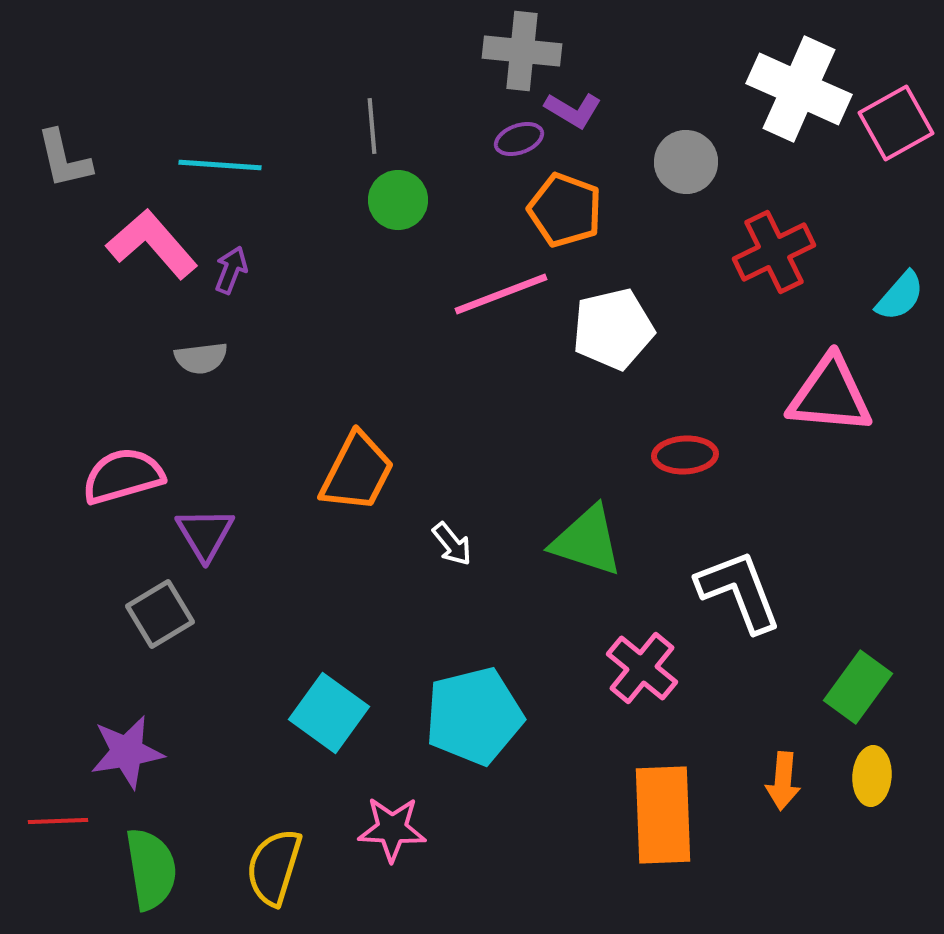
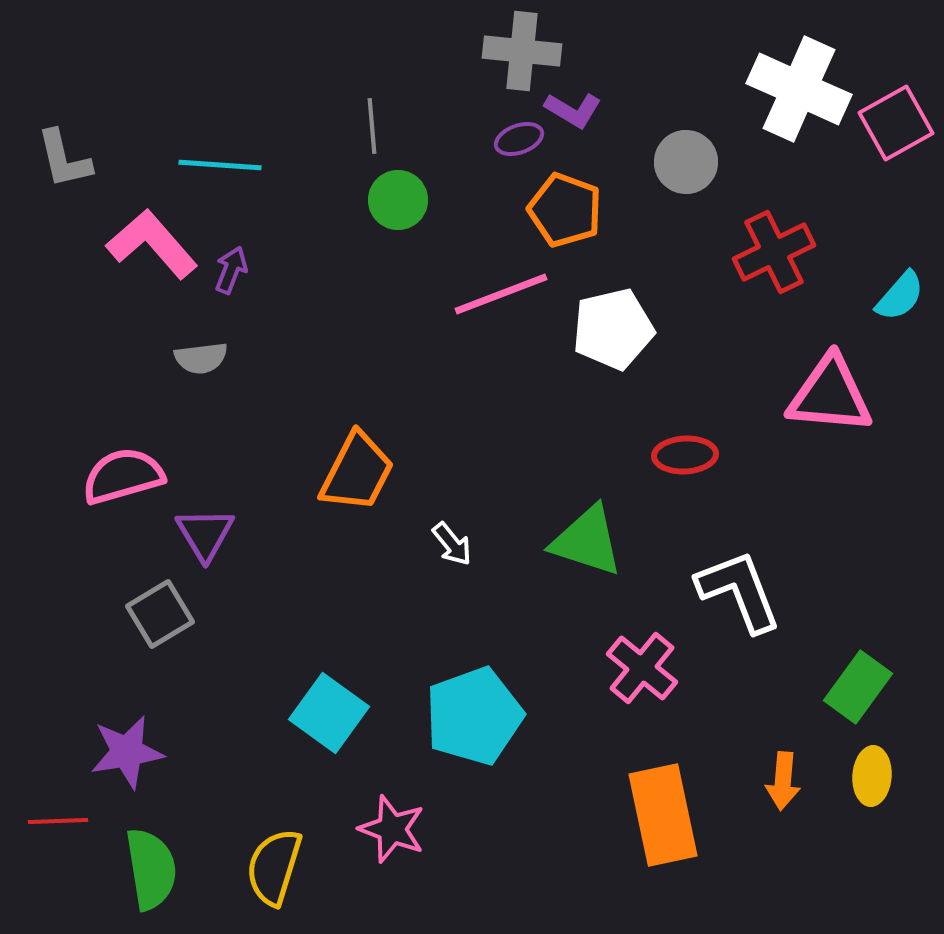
cyan pentagon: rotated 6 degrees counterclockwise
orange rectangle: rotated 10 degrees counterclockwise
pink star: rotated 18 degrees clockwise
